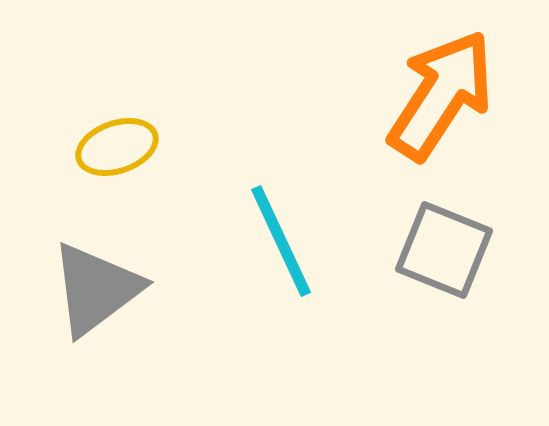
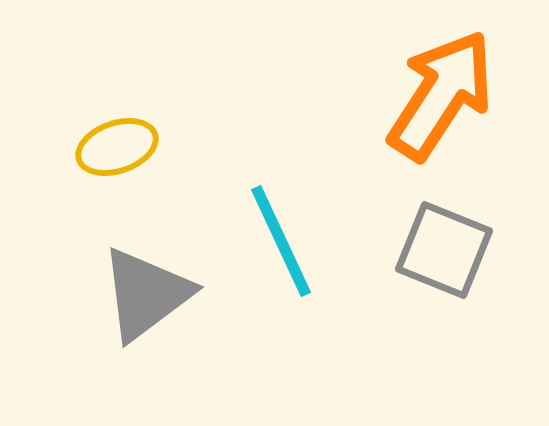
gray triangle: moved 50 px right, 5 px down
